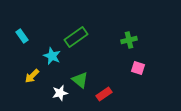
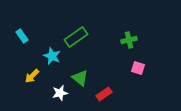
green triangle: moved 2 px up
